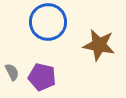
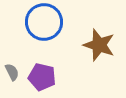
blue circle: moved 4 px left
brown star: rotated 8 degrees clockwise
